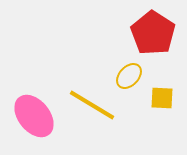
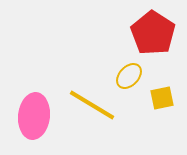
yellow square: rotated 15 degrees counterclockwise
pink ellipse: rotated 45 degrees clockwise
